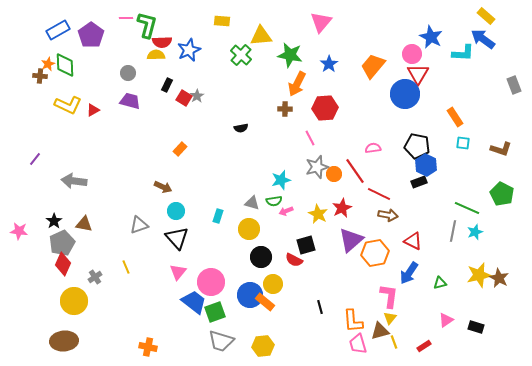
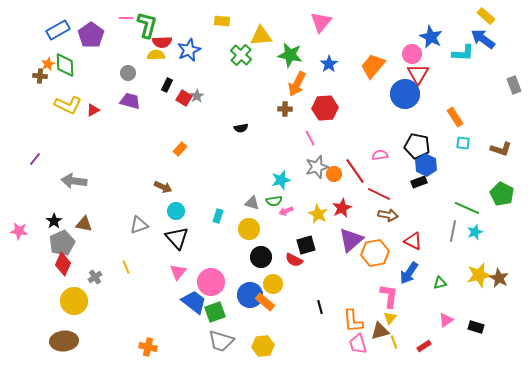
pink semicircle at (373, 148): moved 7 px right, 7 px down
